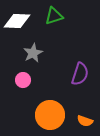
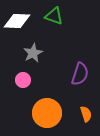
green triangle: rotated 36 degrees clockwise
orange circle: moved 3 px left, 2 px up
orange semicircle: moved 1 px right, 7 px up; rotated 126 degrees counterclockwise
